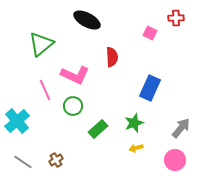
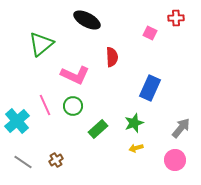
pink line: moved 15 px down
